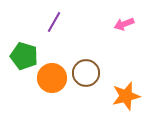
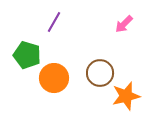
pink arrow: rotated 24 degrees counterclockwise
green pentagon: moved 3 px right, 1 px up
brown circle: moved 14 px right
orange circle: moved 2 px right
